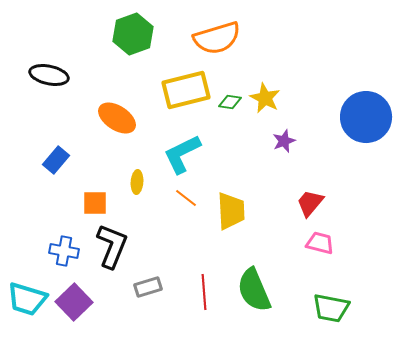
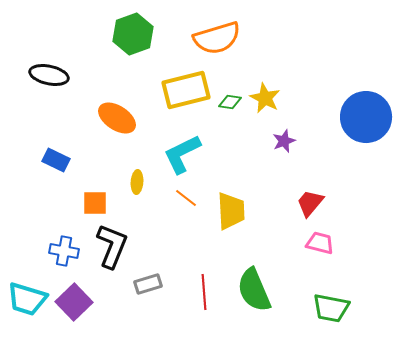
blue rectangle: rotated 76 degrees clockwise
gray rectangle: moved 3 px up
